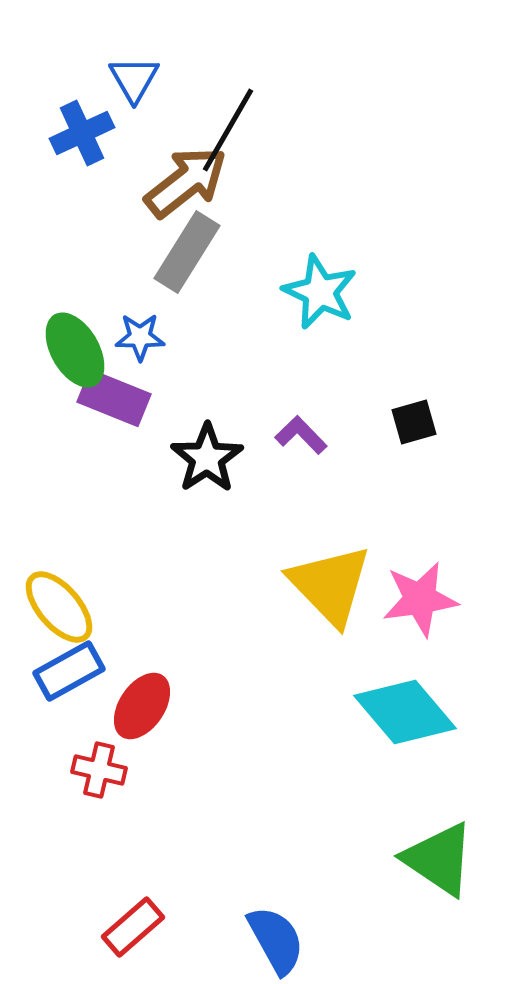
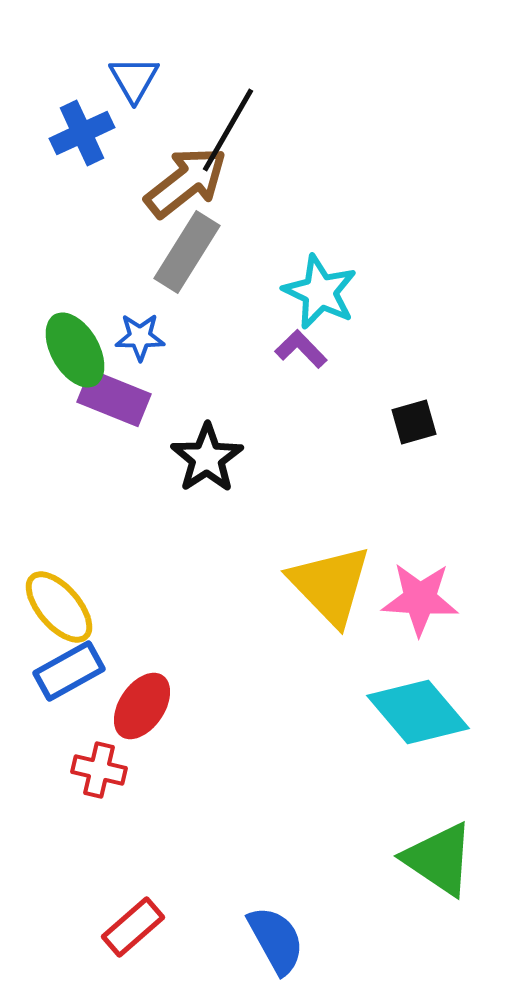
purple L-shape: moved 86 px up
pink star: rotated 12 degrees clockwise
cyan diamond: moved 13 px right
